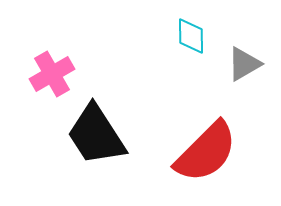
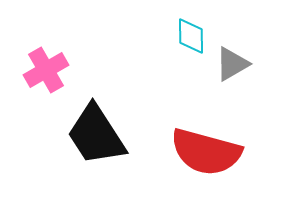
gray triangle: moved 12 px left
pink cross: moved 6 px left, 4 px up
red semicircle: rotated 60 degrees clockwise
